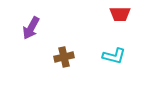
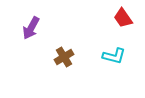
red trapezoid: moved 3 px right, 4 px down; rotated 55 degrees clockwise
brown cross: rotated 18 degrees counterclockwise
